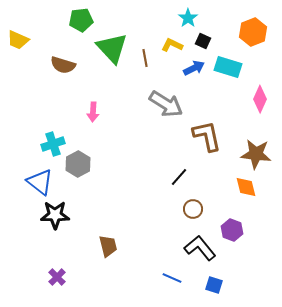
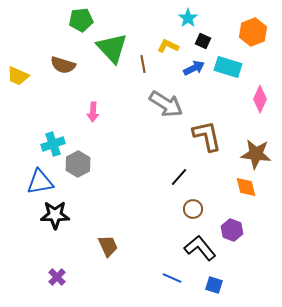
yellow trapezoid: moved 36 px down
yellow L-shape: moved 4 px left, 1 px down
brown line: moved 2 px left, 6 px down
blue triangle: rotated 48 degrees counterclockwise
brown trapezoid: rotated 10 degrees counterclockwise
